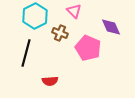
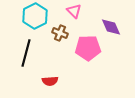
pink pentagon: rotated 25 degrees counterclockwise
